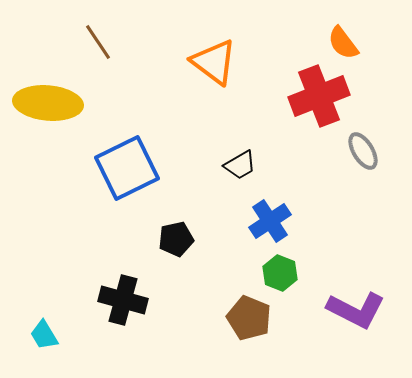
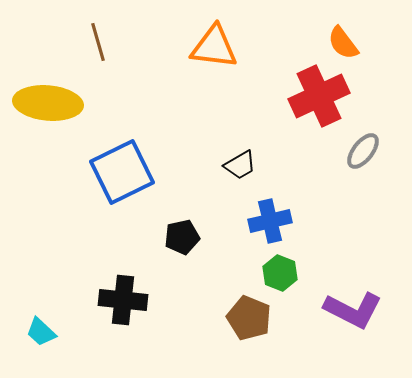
brown line: rotated 18 degrees clockwise
orange triangle: moved 15 px up; rotated 30 degrees counterclockwise
red cross: rotated 4 degrees counterclockwise
gray ellipse: rotated 69 degrees clockwise
blue square: moved 5 px left, 4 px down
blue cross: rotated 21 degrees clockwise
black pentagon: moved 6 px right, 2 px up
black cross: rotated 9 degrees counterclockwise
purple L-shape: moved 3 px left
cyan trapezoid: moved 3 px left, 3 px up; rotated 16 degrees counterclockwise
